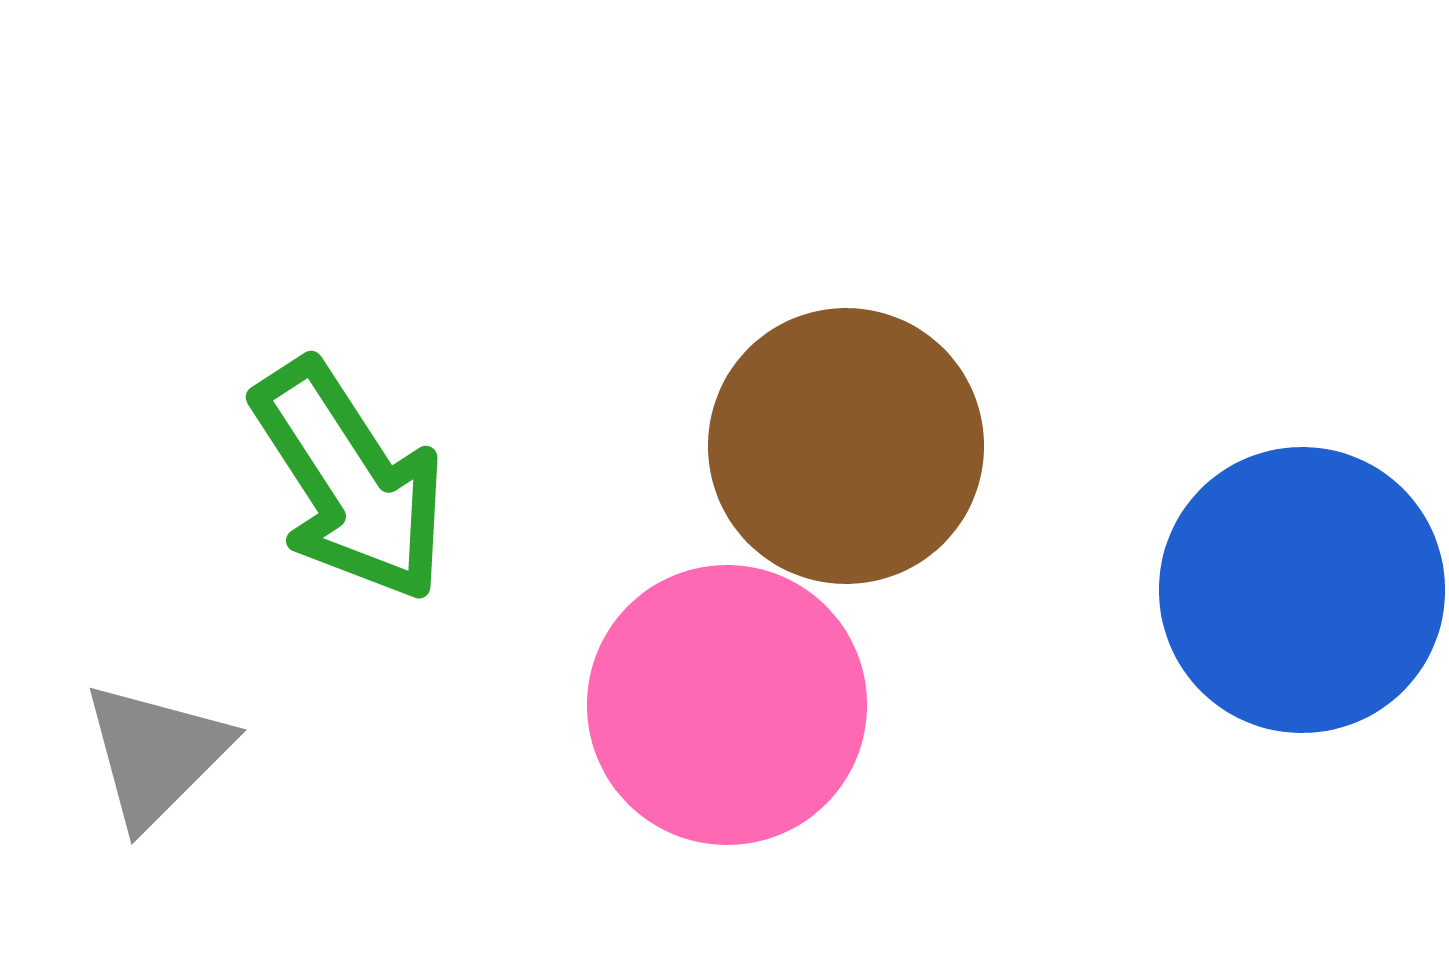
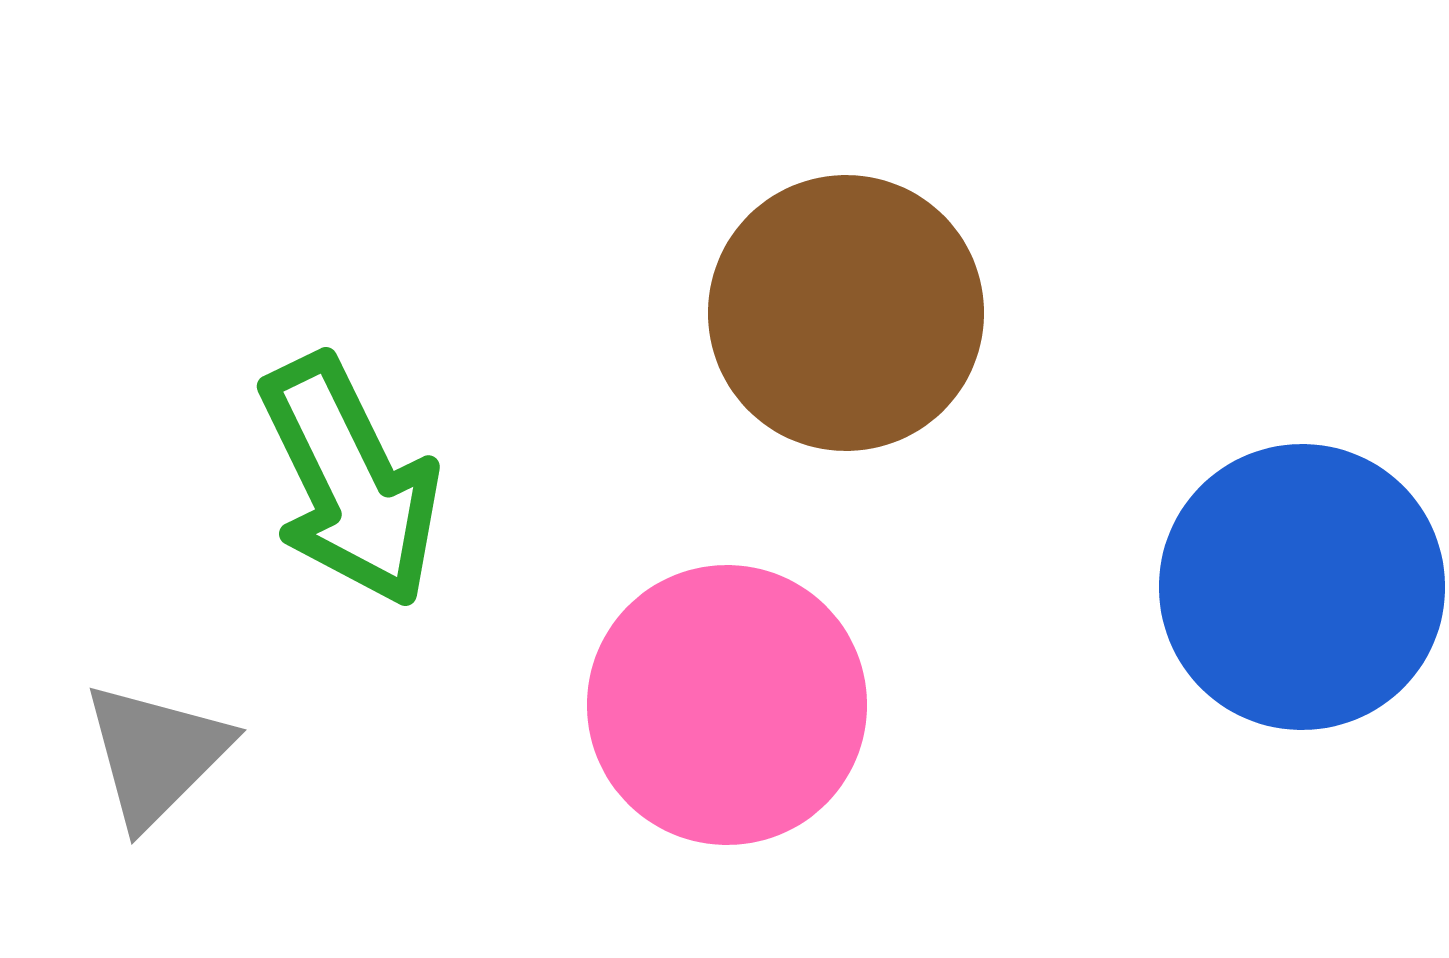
brown circle: moved 133 px up
green arrow: rotated 7 degrees clockwise
blue circle: moved 3 px up
